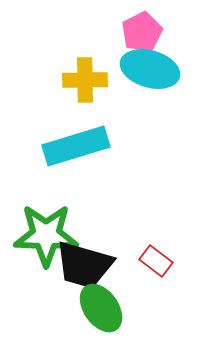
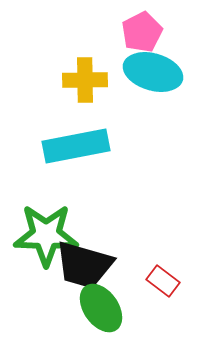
cyan ellipse: moved 3 px right, 3 px down
cyan rectangle: rotated 6 degrees clockwise
red rectangle: moved 7 px right, 20 px down
